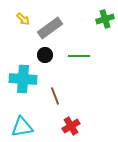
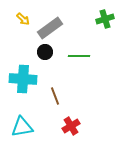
black circle: moved 3 px up
